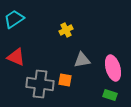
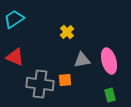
yellow cross: moved 1 px right, 2 px down; rotated 16 degrees counterclockwise
red triangle: moved 1 px left
pink ellipse: moved 4 px left, 7 px up
orange square: rotated 16 degrees counterclockwise
green rectangle: rotated 56 degrees clockwise
